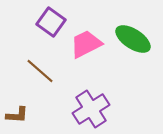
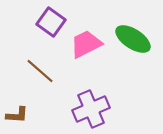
purple cross: rotated 9 degrees clockwise
